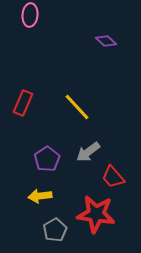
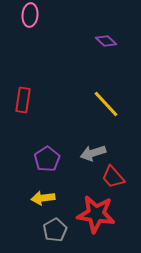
red rectangle: moved 3 px up; rotated 15 degrees counterclockwise
yellow line: moved 29 px right, 3 px up
gray arrow: moved 5 px right, 1 px down; rotated 20 degrees clockwise
yellow arrow: moved 3 px right, 2 px down
